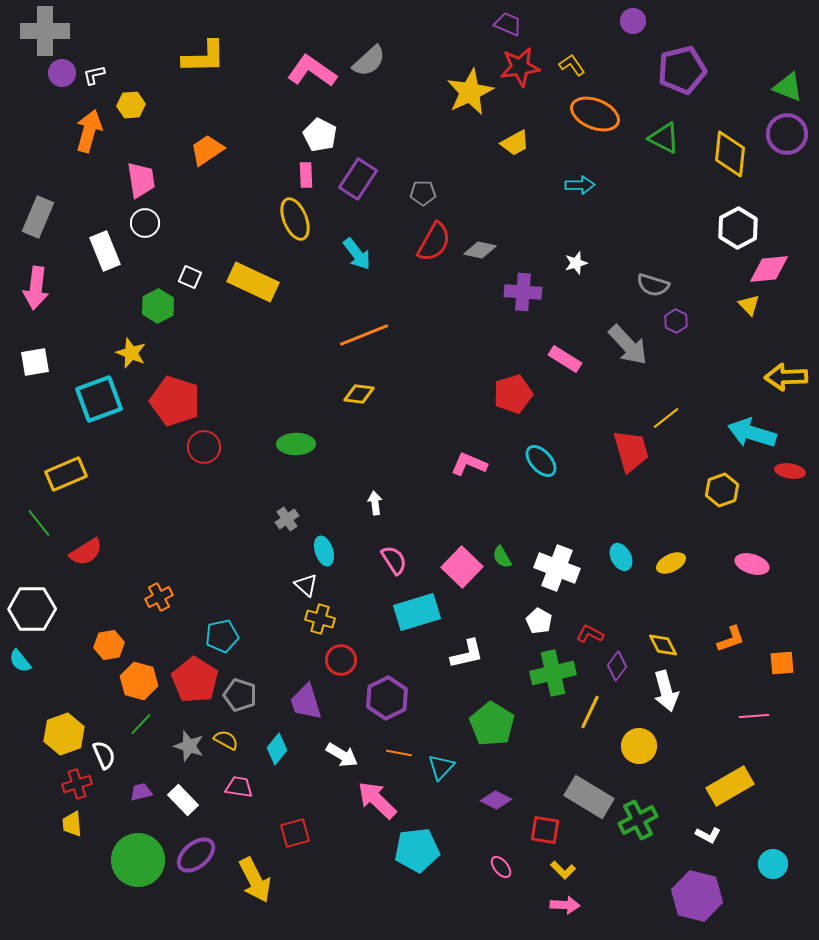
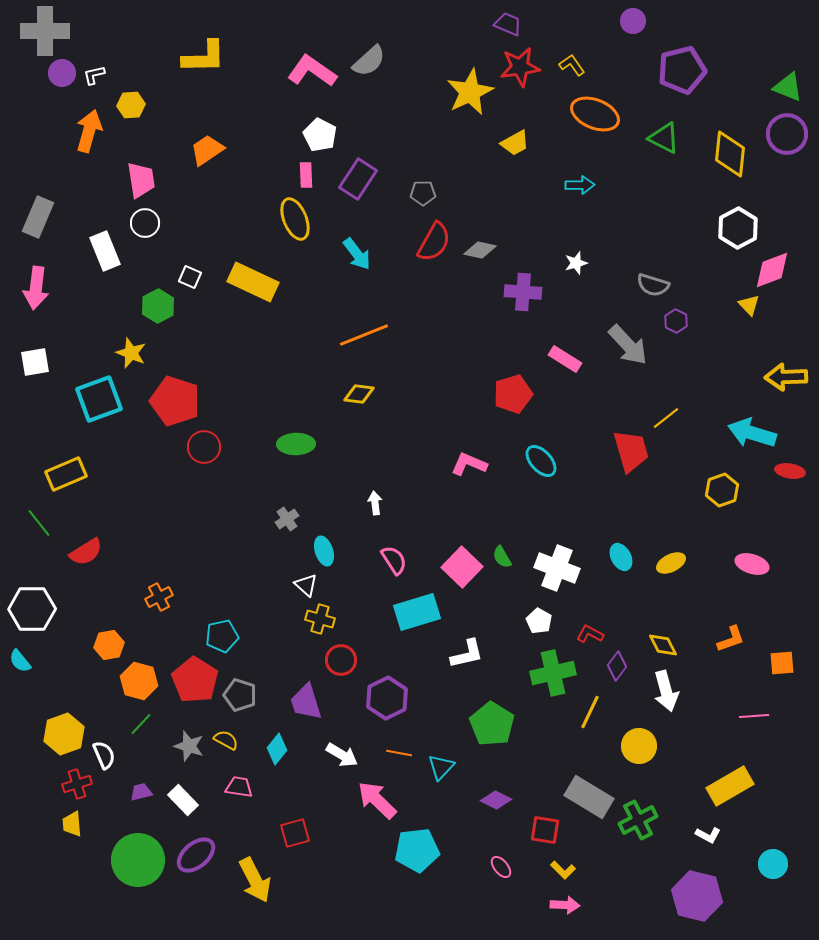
pink diamond at (769, 269): moved 3 px right, 1 px down; rotated 15 degrees counterclockwise
